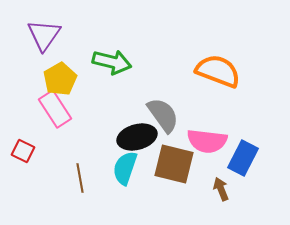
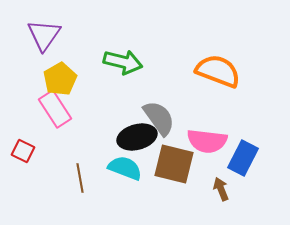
green arrow: moved 11 px right
gray semicircle: moved 4 px left, 3 px down
cyan semicircle: rotated 92 degrees clockwise
